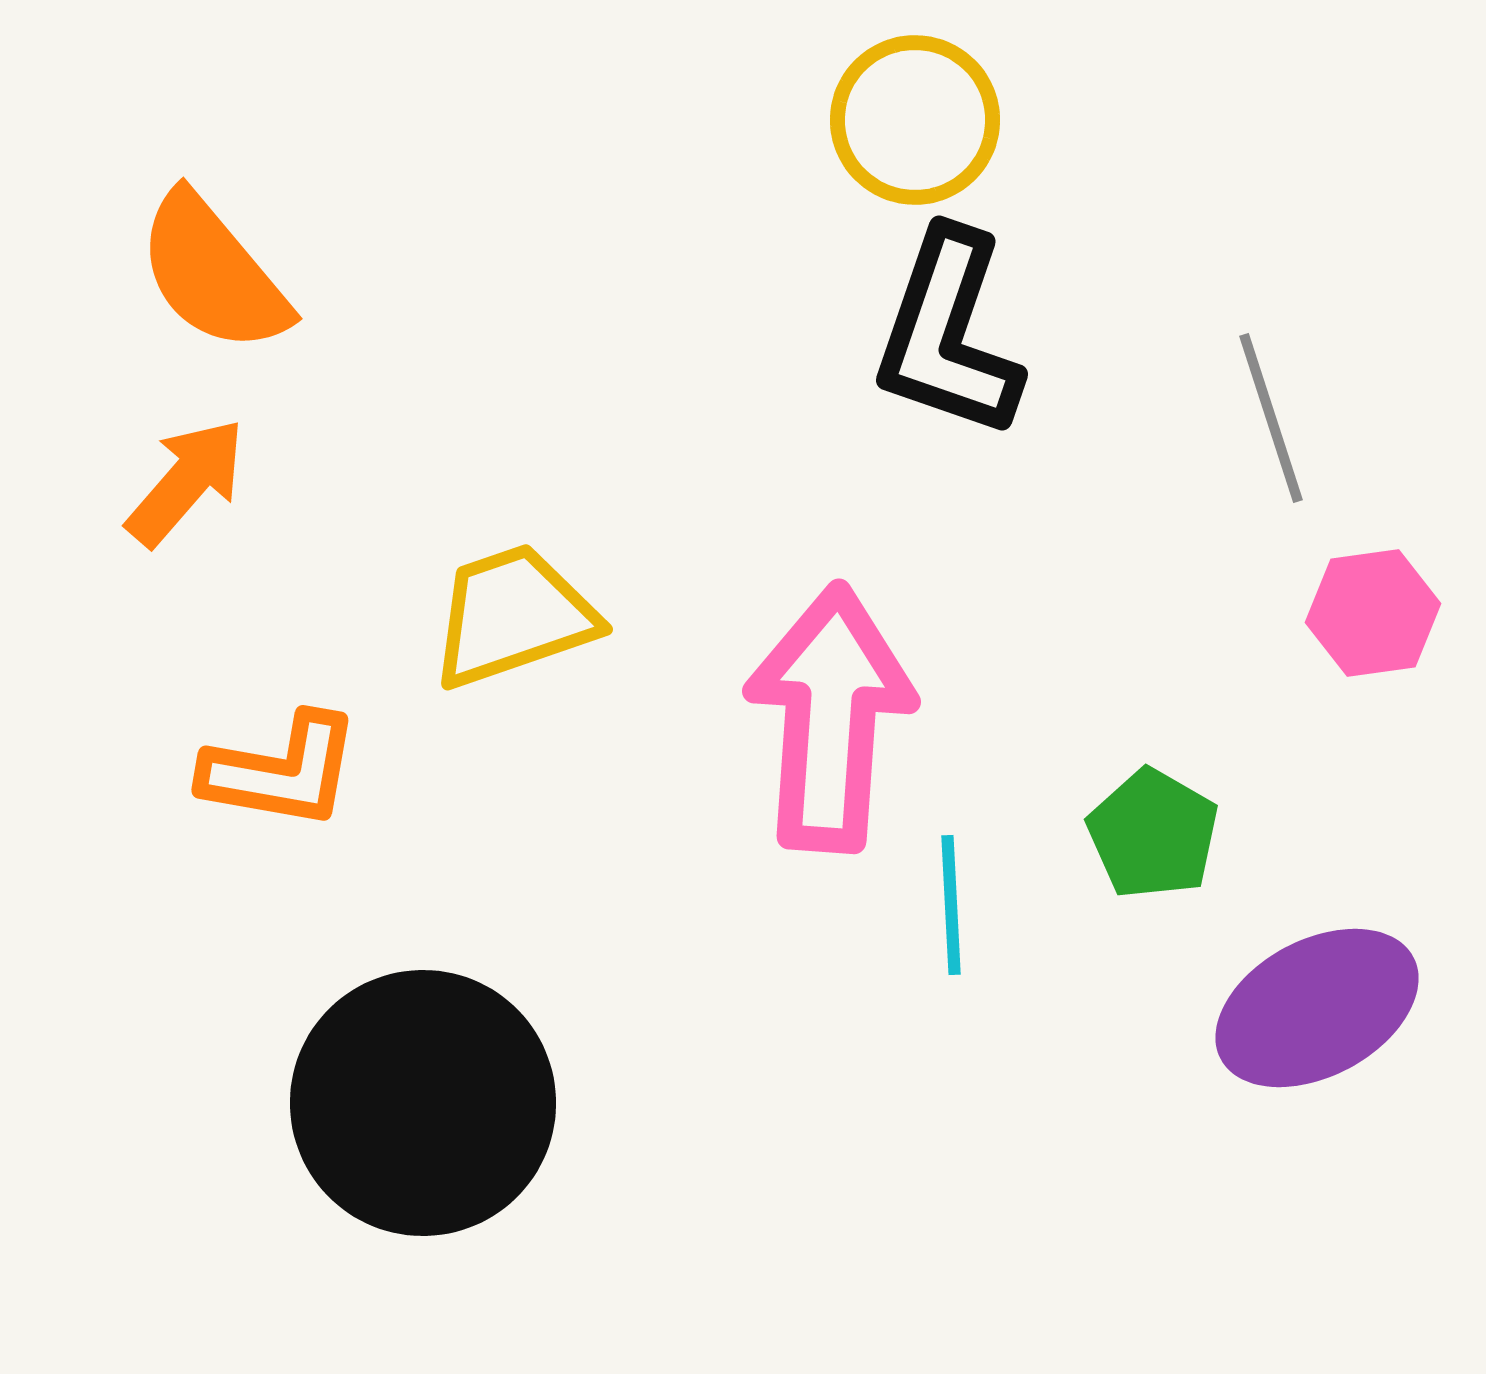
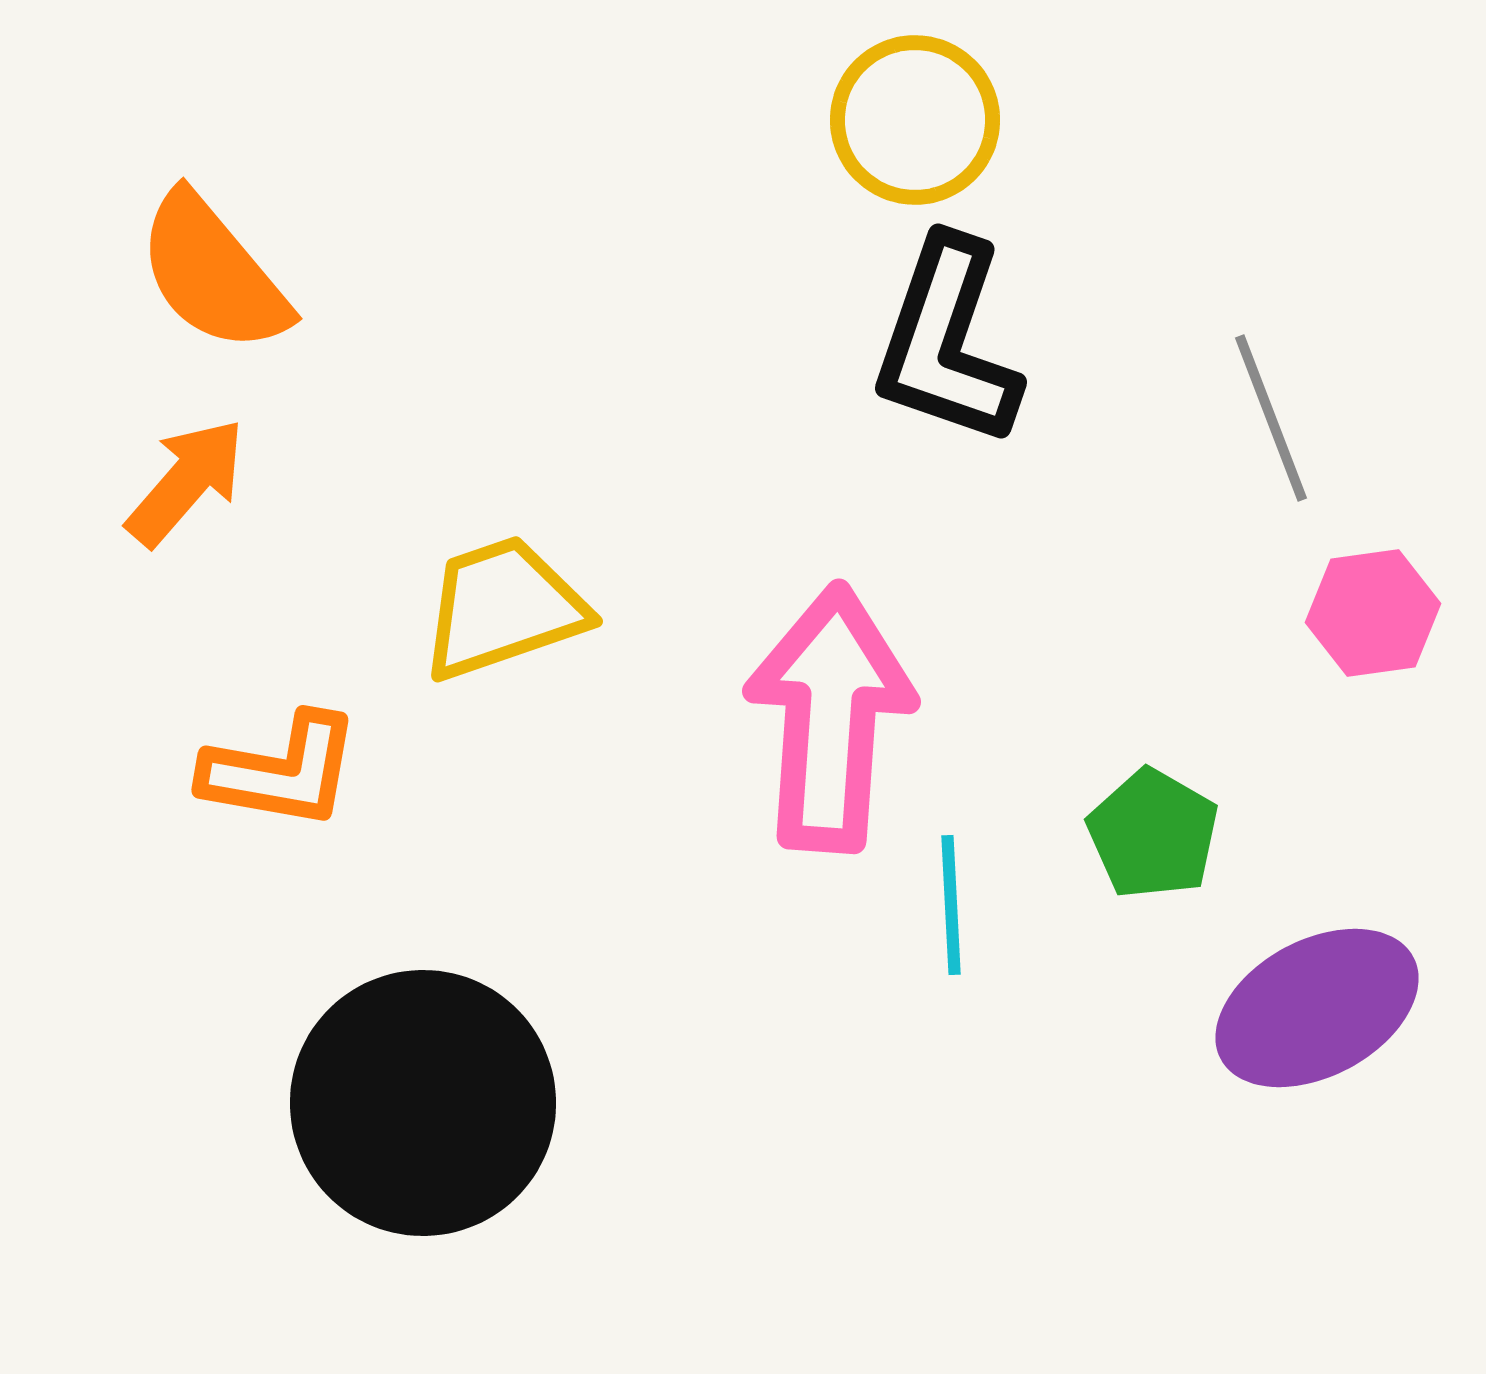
black L-shape: moved 1 px left, 8 px down
gray line: rotated 3 degrees counterclockwise
yellow trapezoid: moved 10 px left, 8 px up
